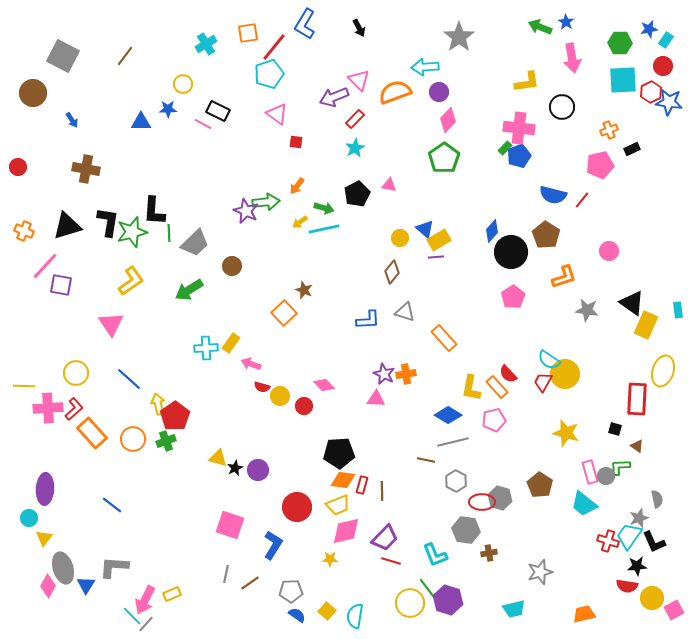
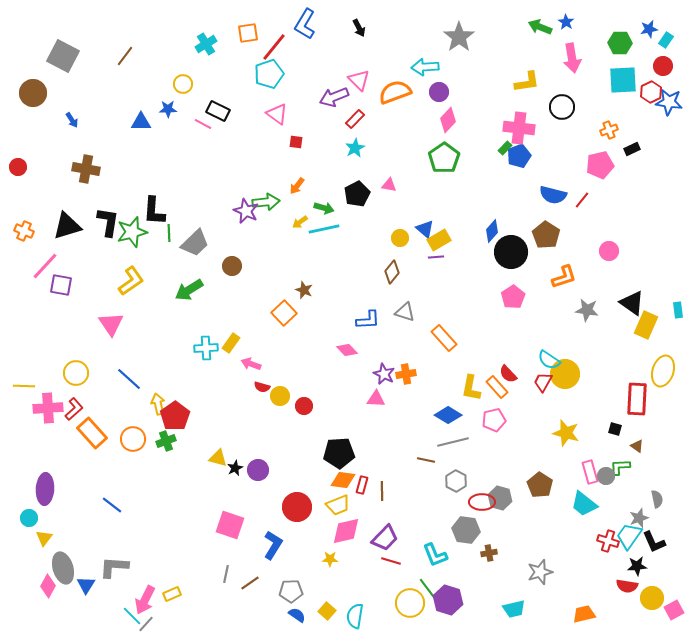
pink diamond at (324, 385): moved 23 px right, 35 px up
